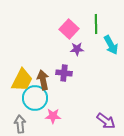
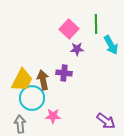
cyan circle: moved 3 px left
